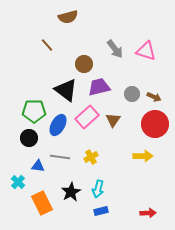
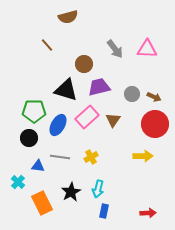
pink triangle: moved 1 px right, 2 px up; rotated 15 degrees counterclockwise
black triangle: rotated 20 degrees counterclockwise
blue rectangle: moved 3 px right; rotated 64 degrees counterclockwise
